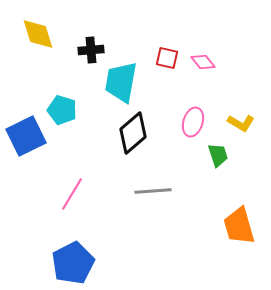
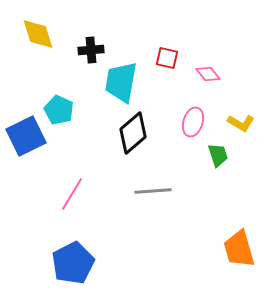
pink diamond: moved 5 px right, 12 px down
cyan pentagon: moved 3 px left; rotated 8 degrees clockwise
orange trapezoid: moved 23 px down
